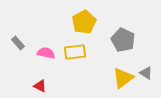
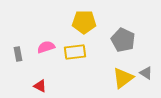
yellow pentagon: rotated 30 degrees clockwise
gray rectangle: moved 11 px down; rotated 32 degrees clockwise
pink semicircle: moved 6 px up; rotated 30 degrees counterclockwise
